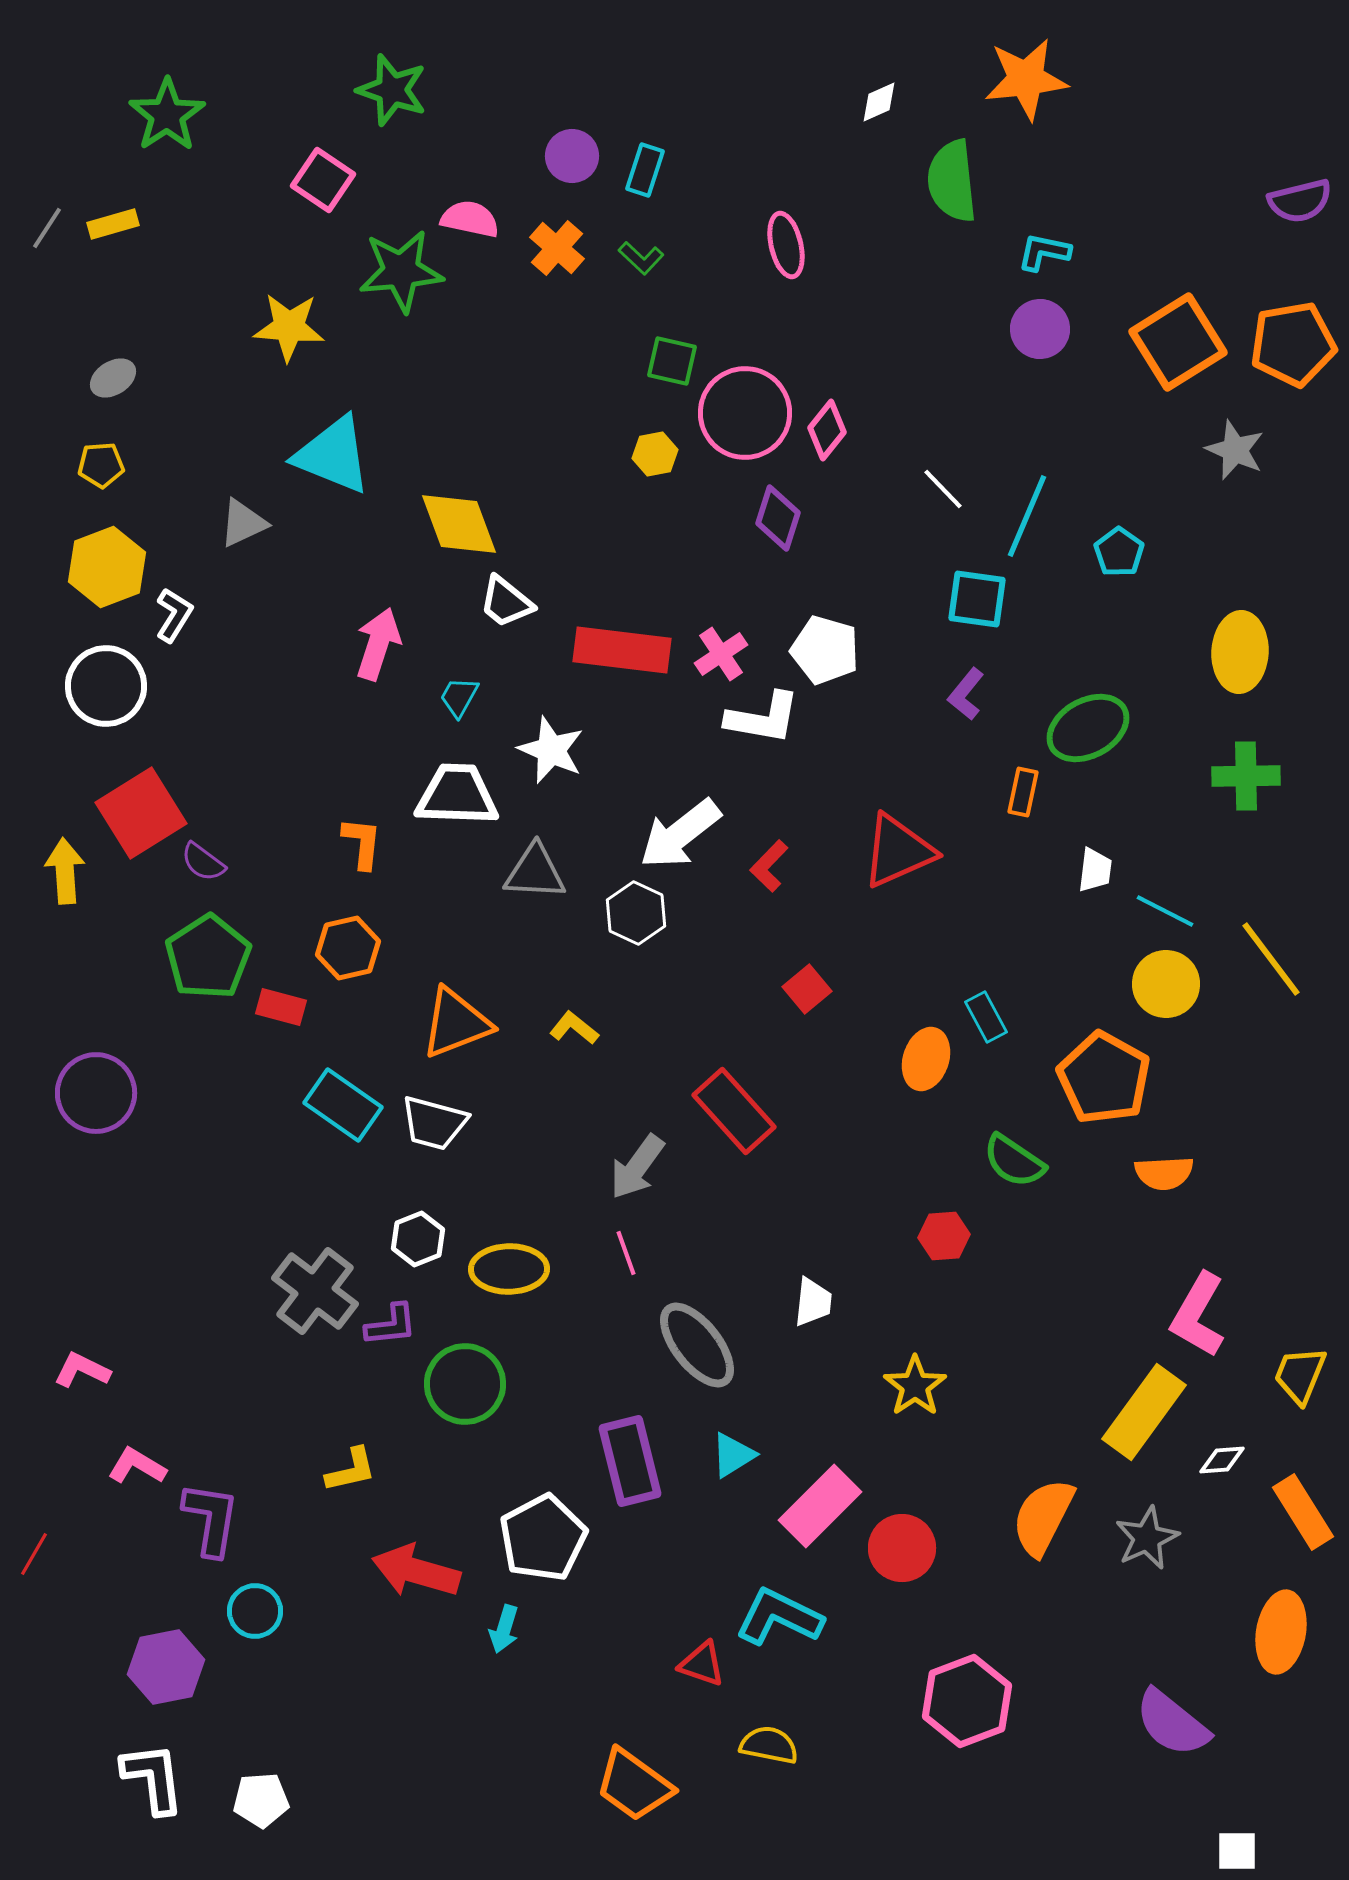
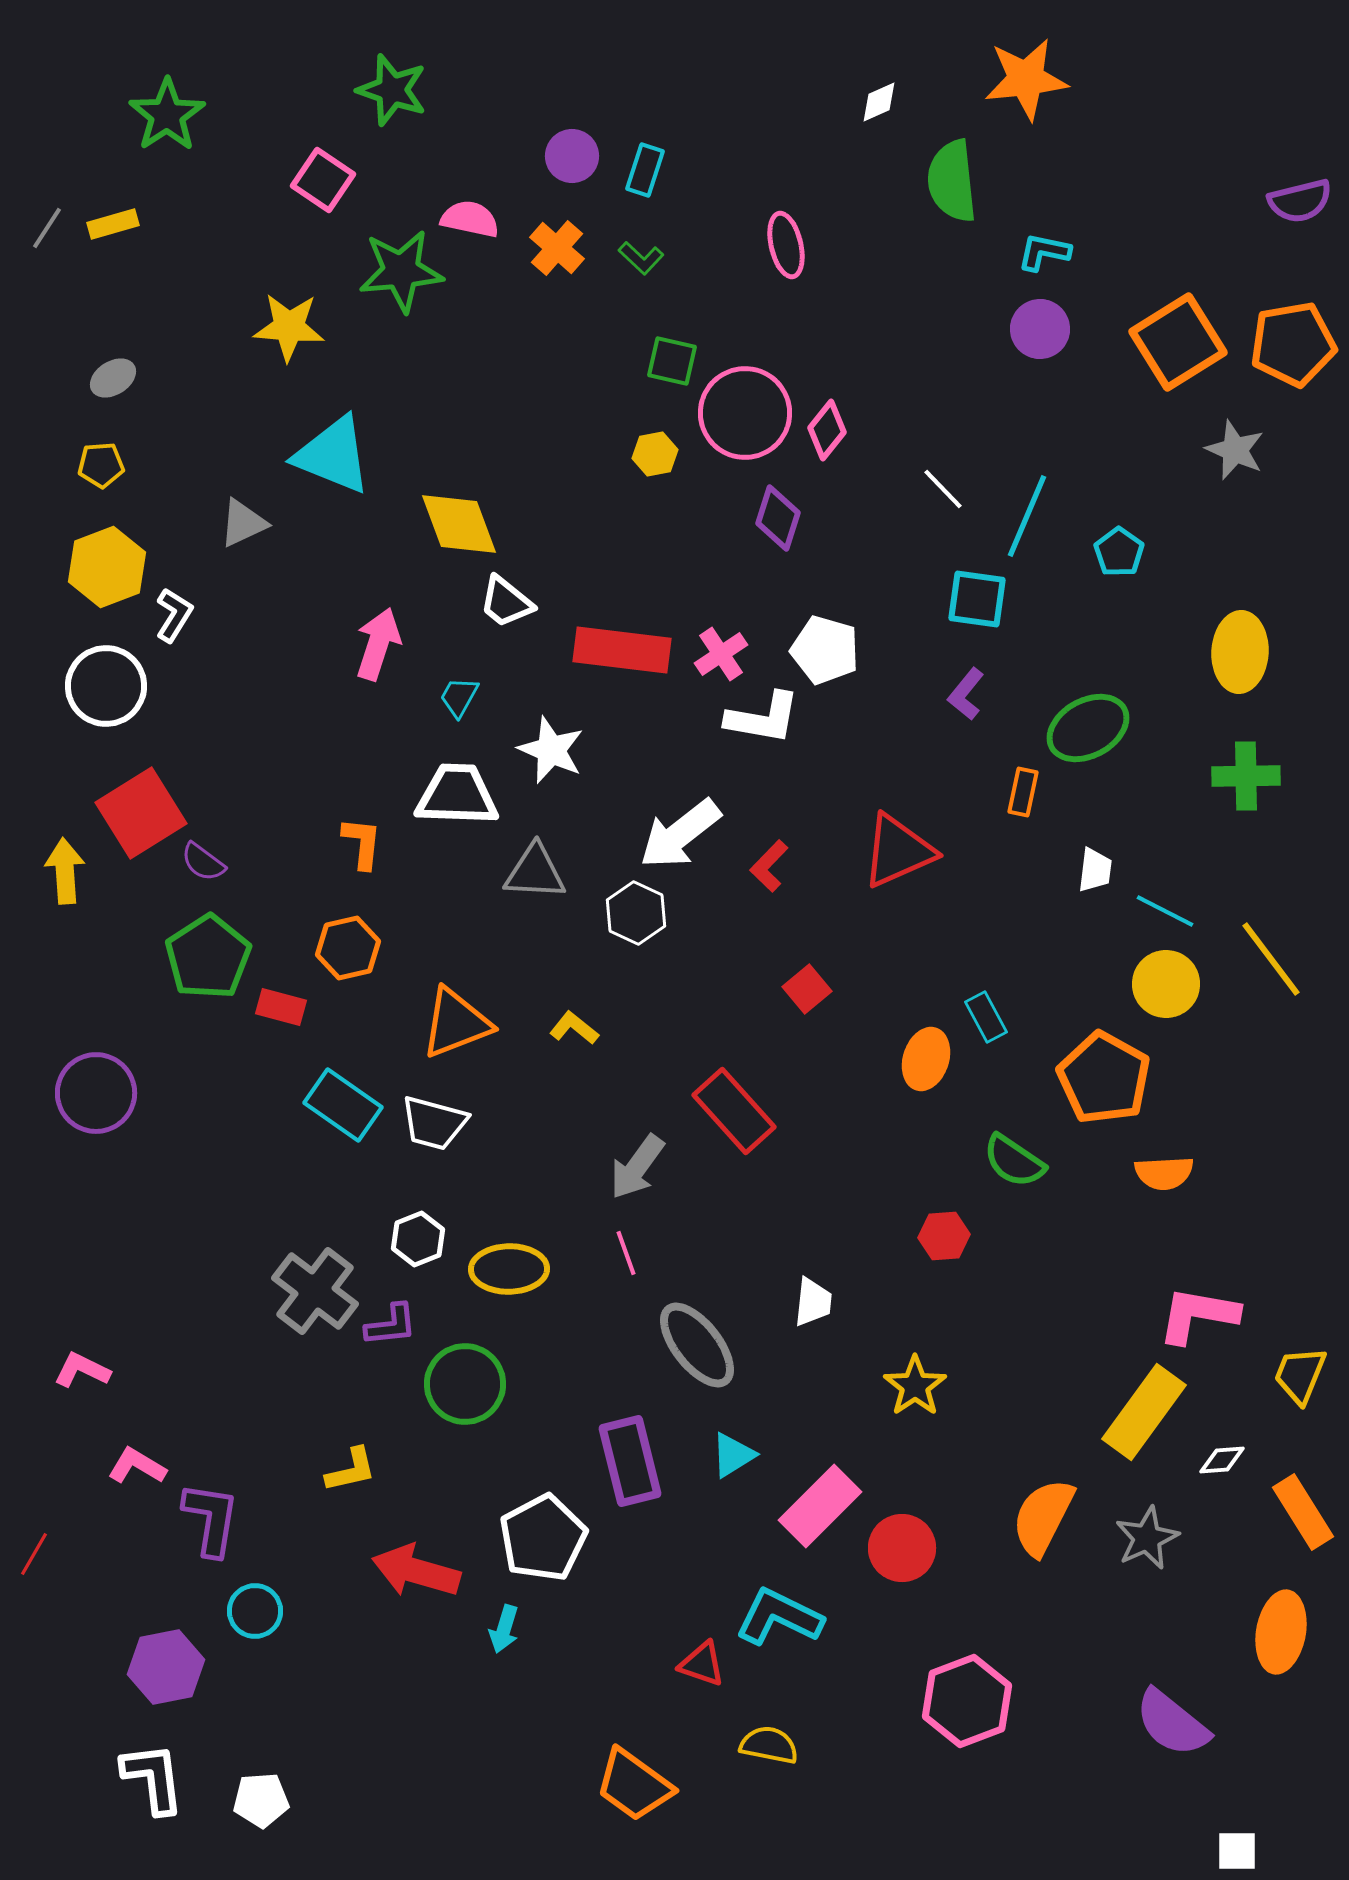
pink L-shape at (1198, 1315): rotated 70 degrees clockwise
